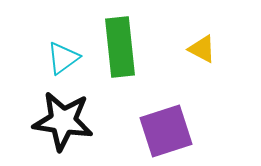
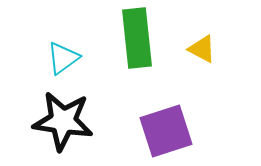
green rectangle: moved 17 px right, 9 px up
